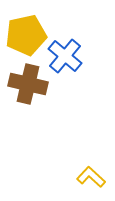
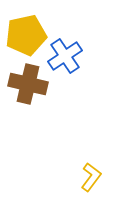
blue cross: rotated 16 degrees clockwise
yellow L-shape: rotated 84 degrees clockwise
